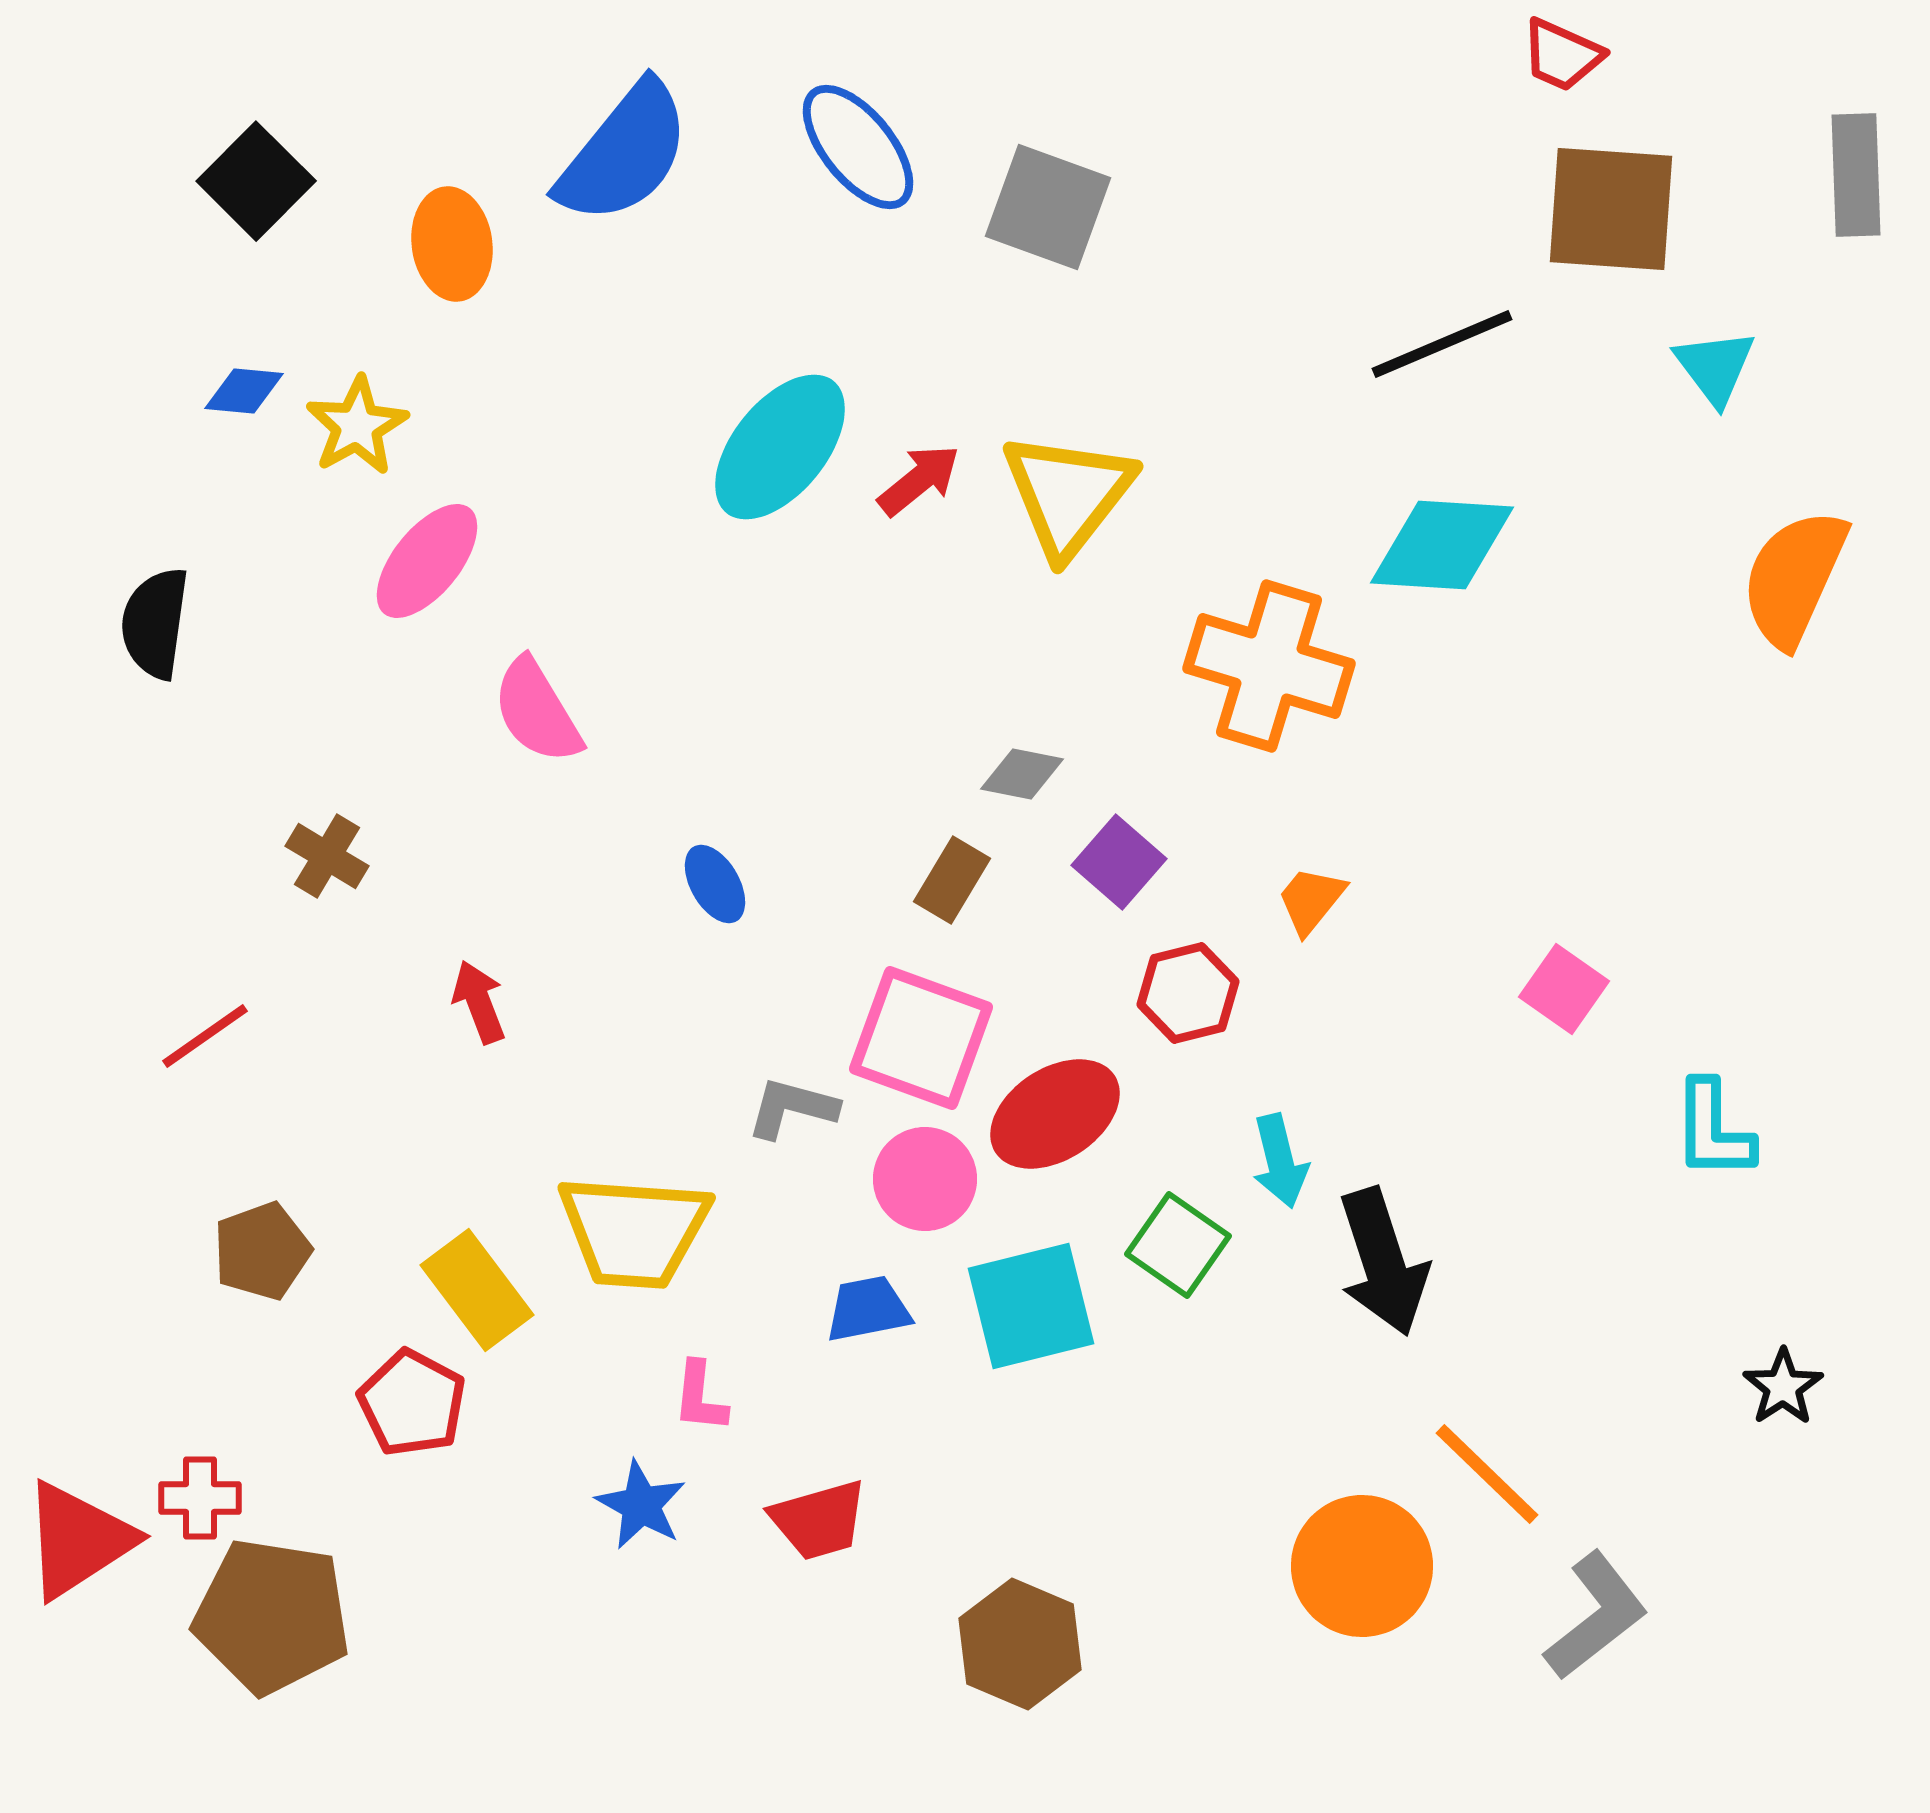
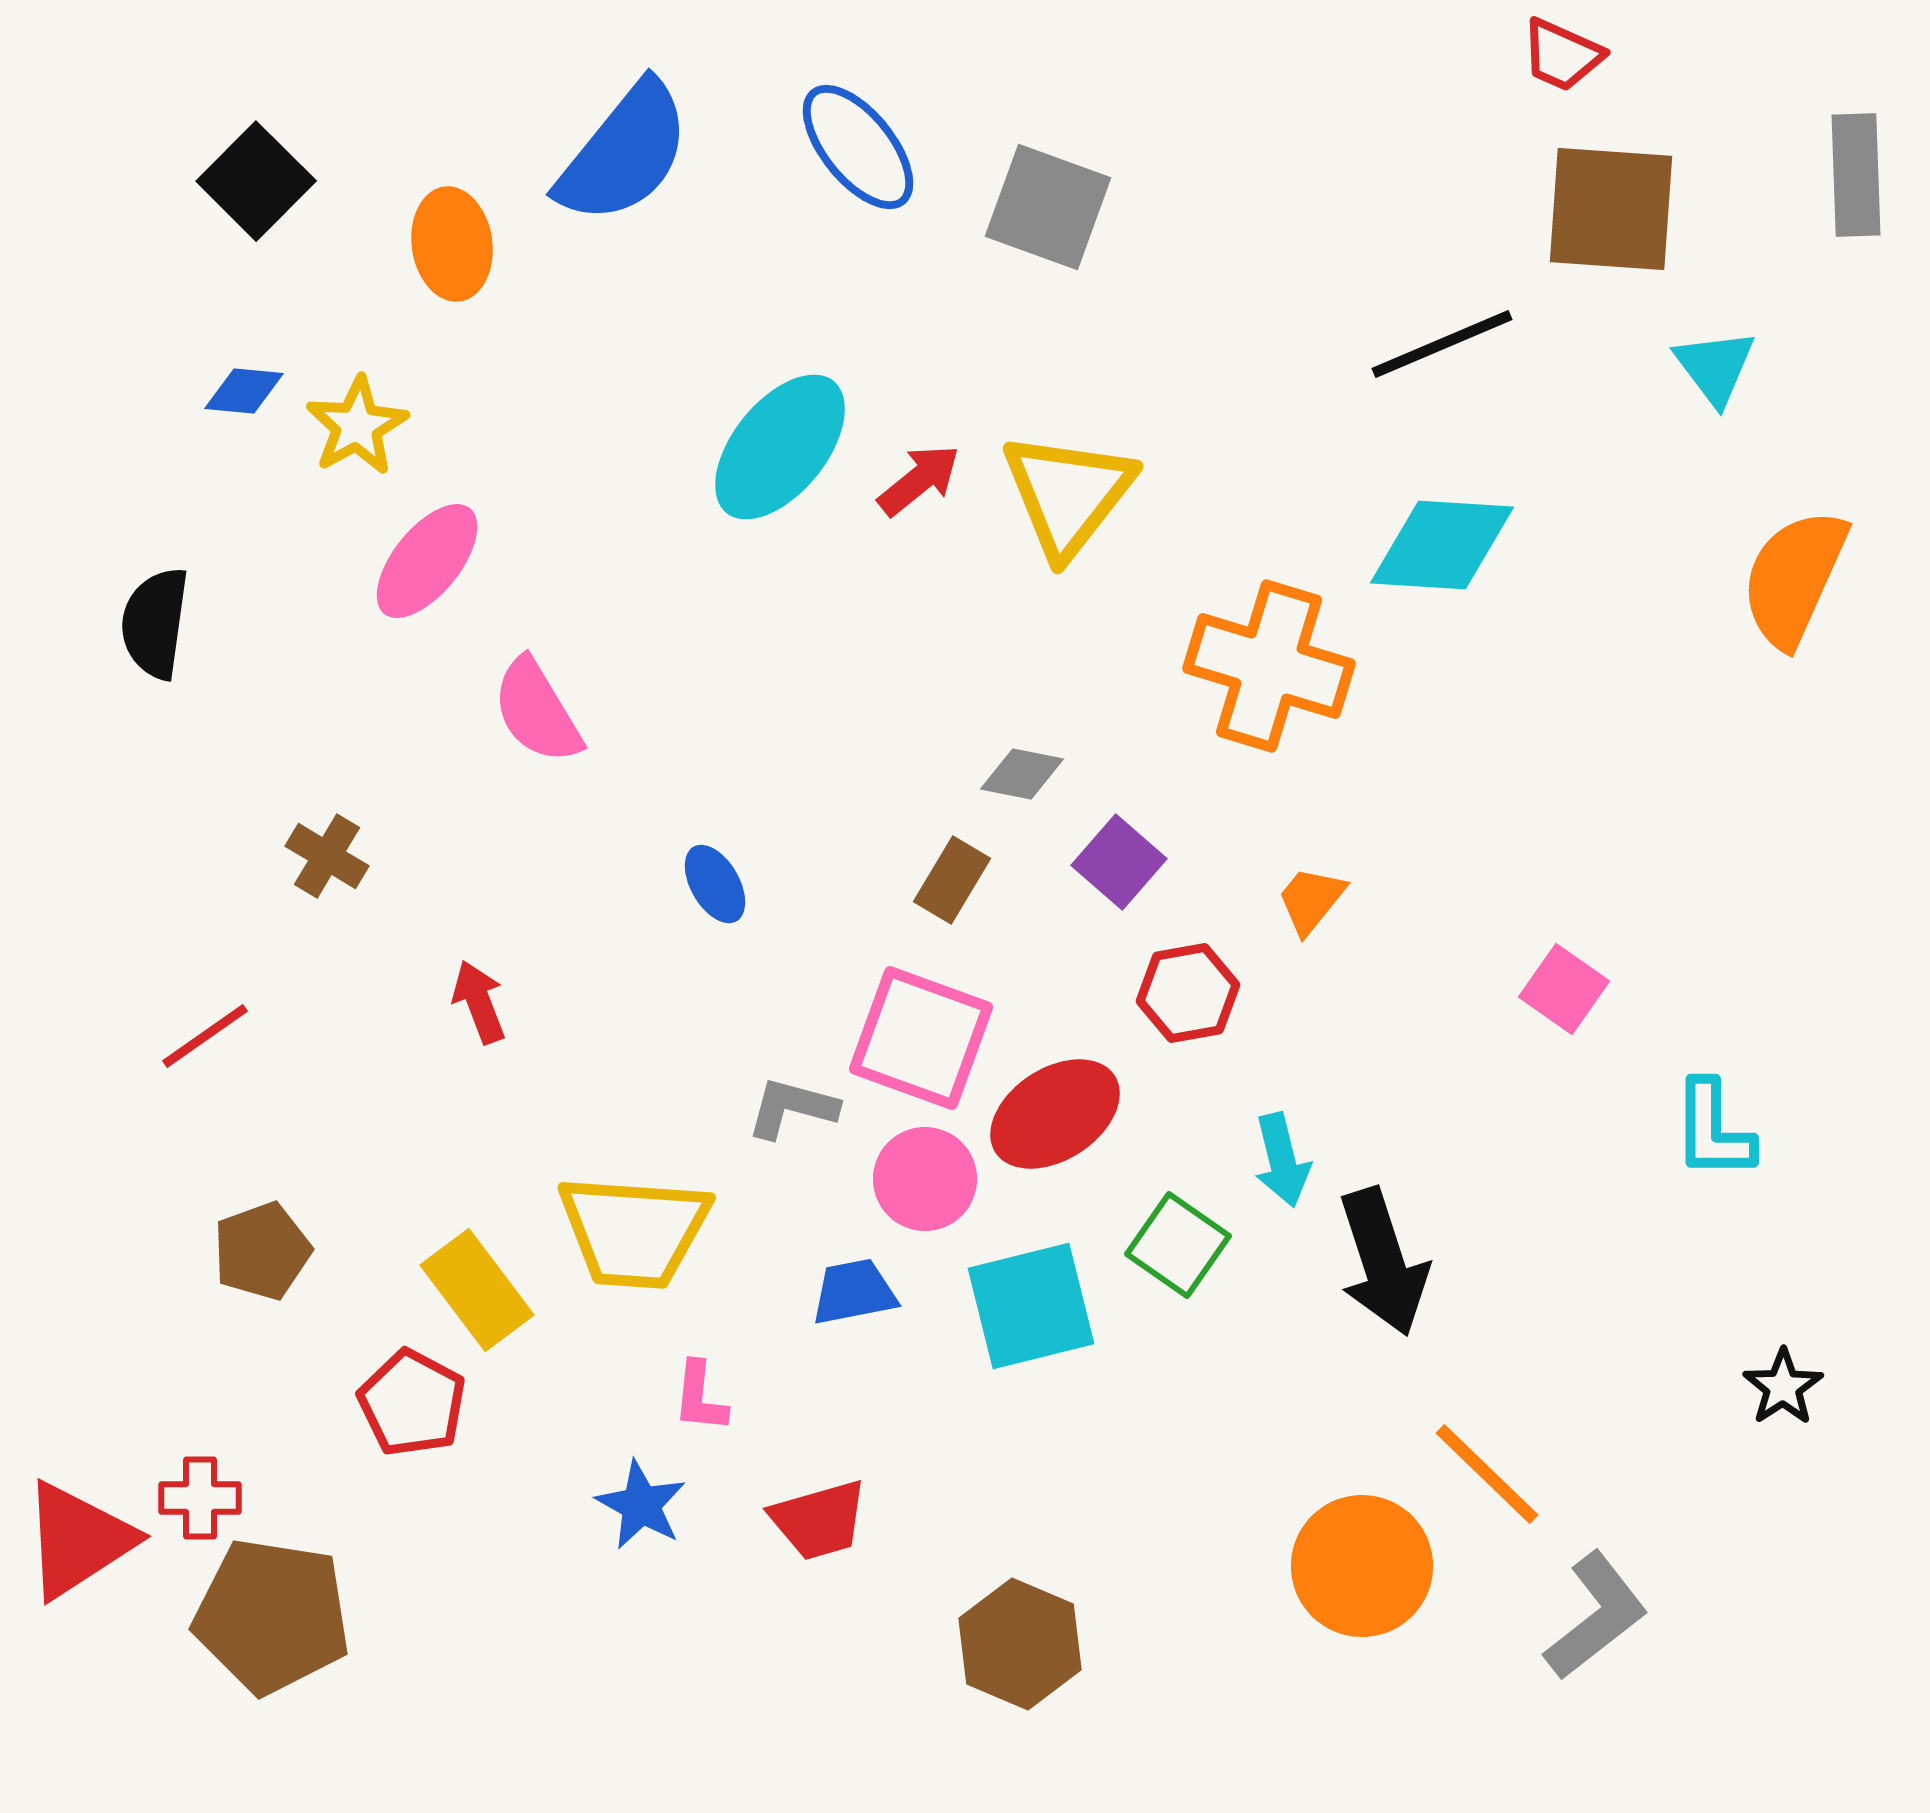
red hexagon at (1188, 993): rotated 4 degrees clockwise
cyan arrow at (1280, 1161): moved 2 px right, 1 px up
blue trapezoid at (868, 1309): moved 14 px left, 17 px up
